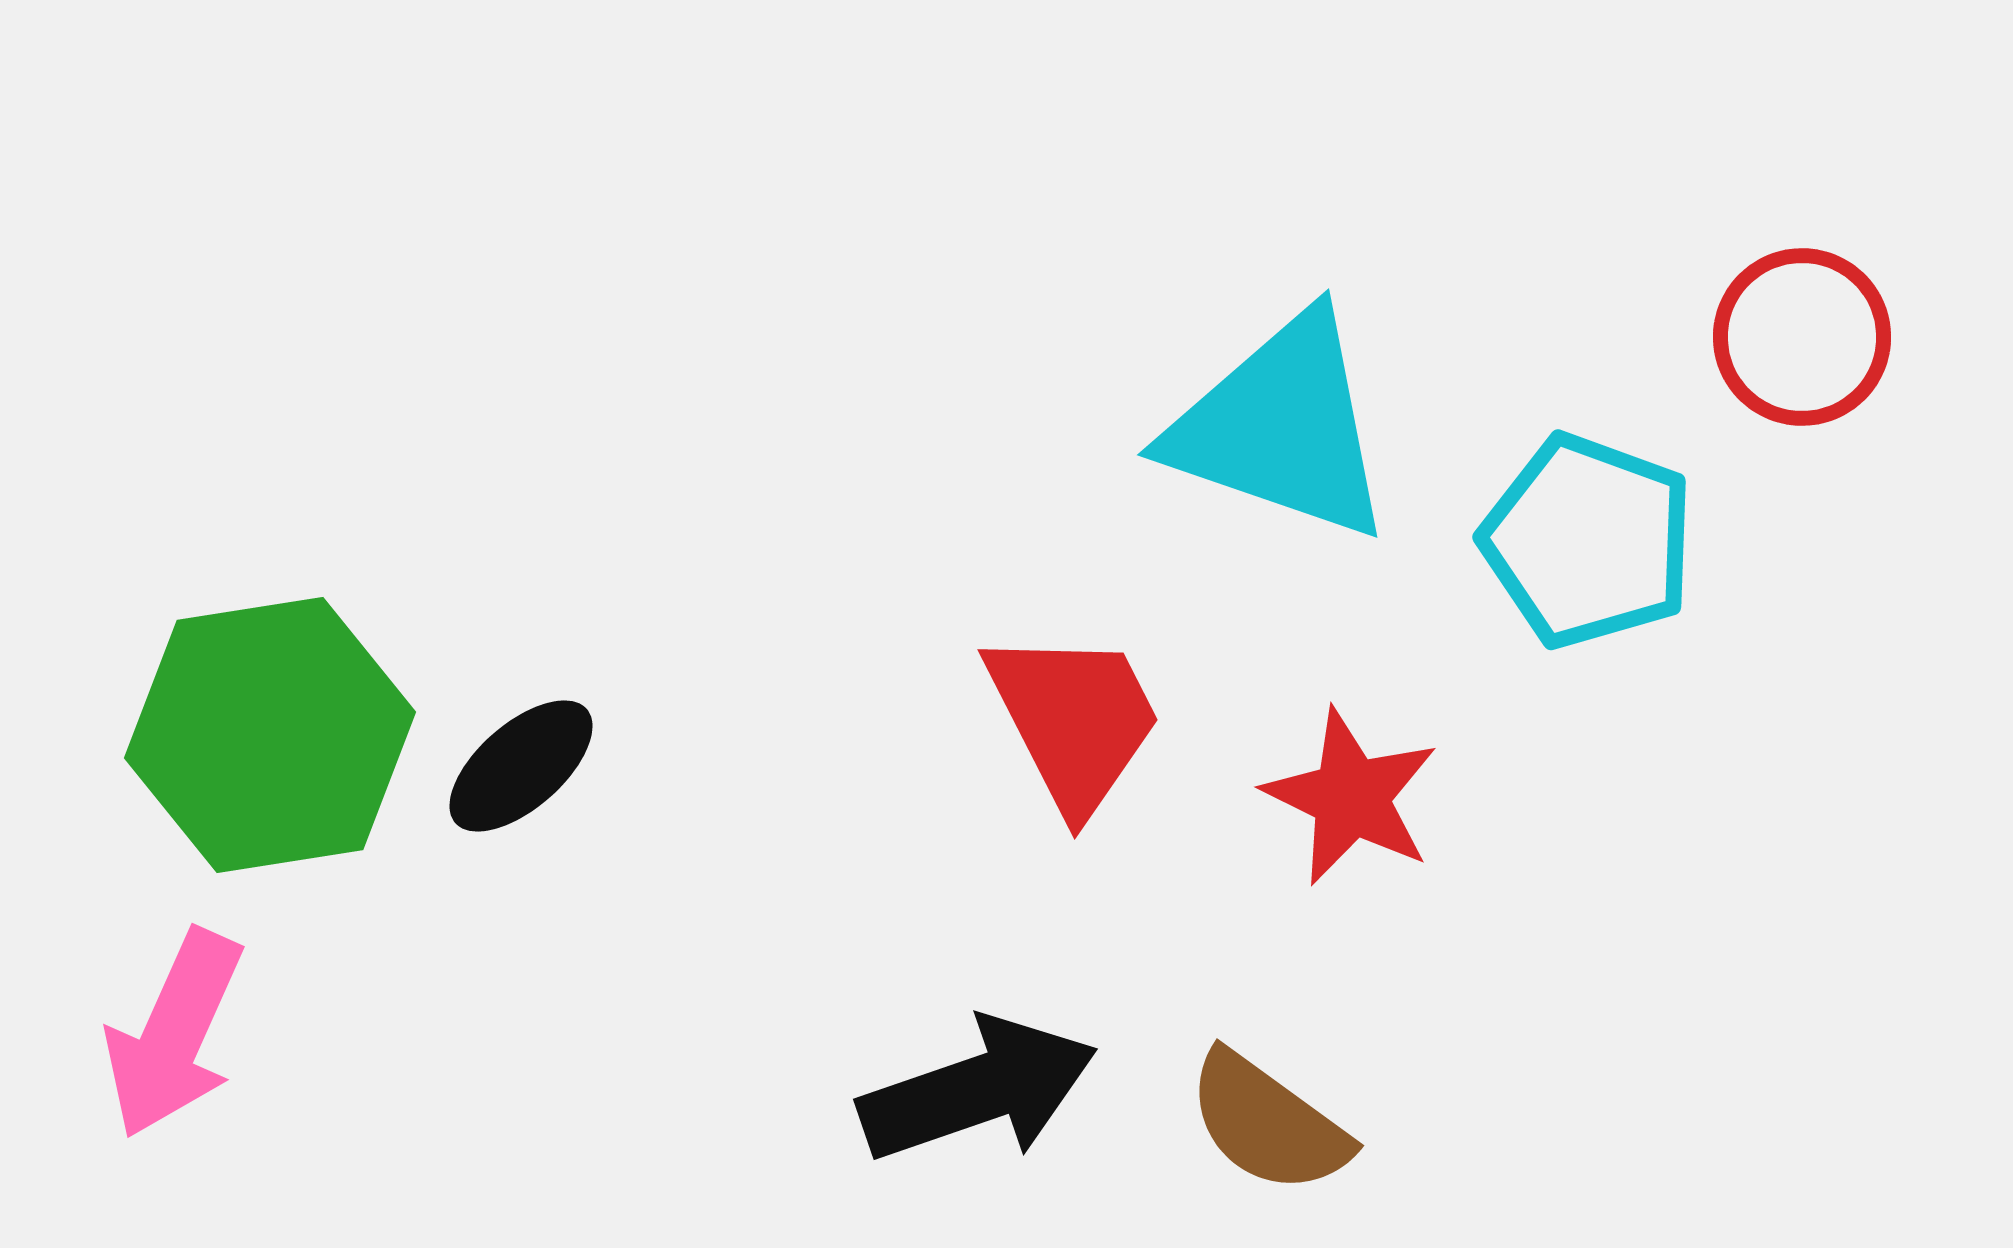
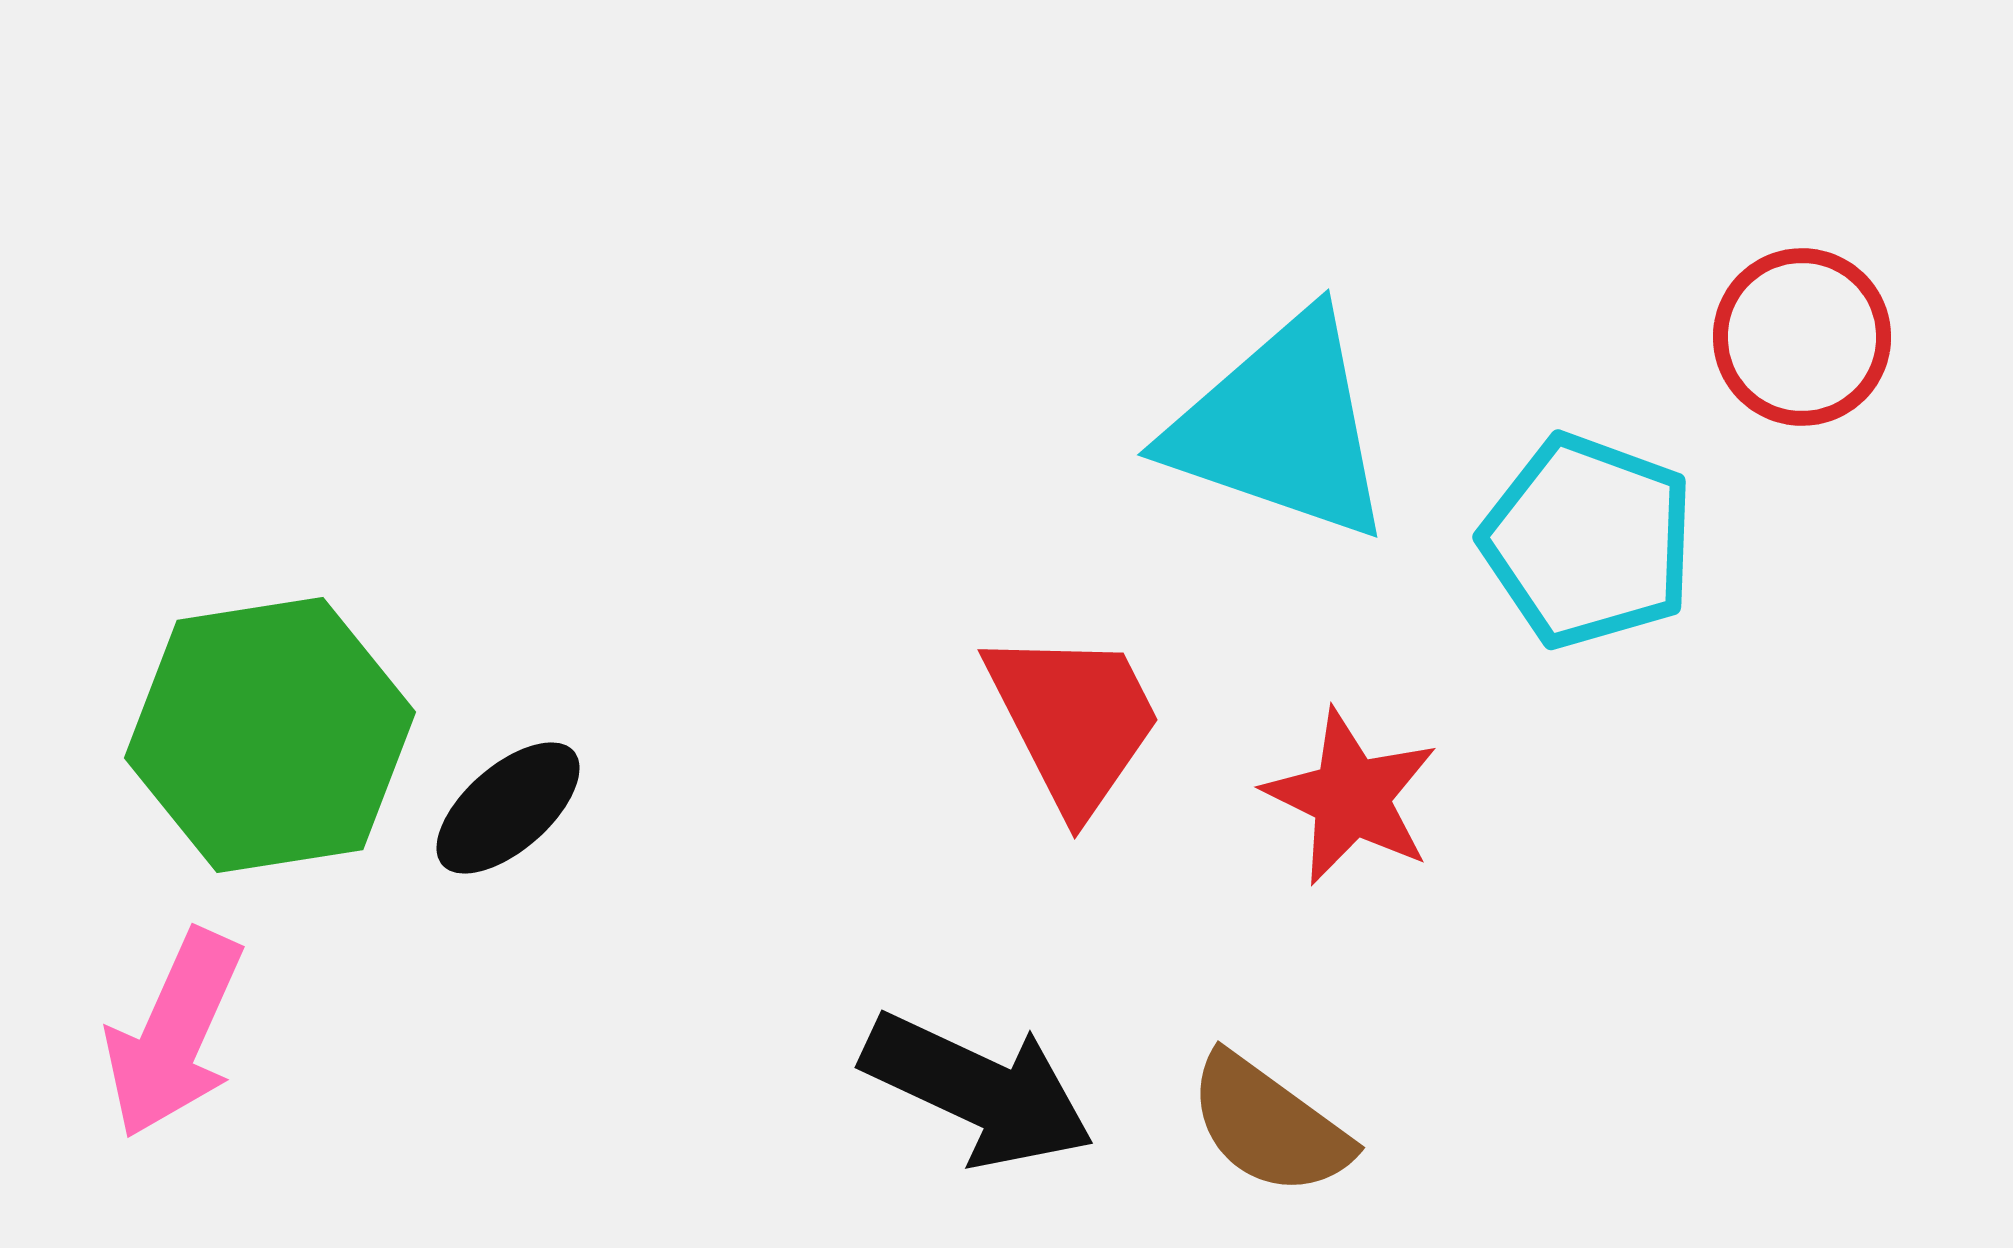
black ellipse: moved 13 px left, 42 px down
black arrow: rotated 44 degrees clockwise
brown semicircle: moved 1 px right, 2 px down
